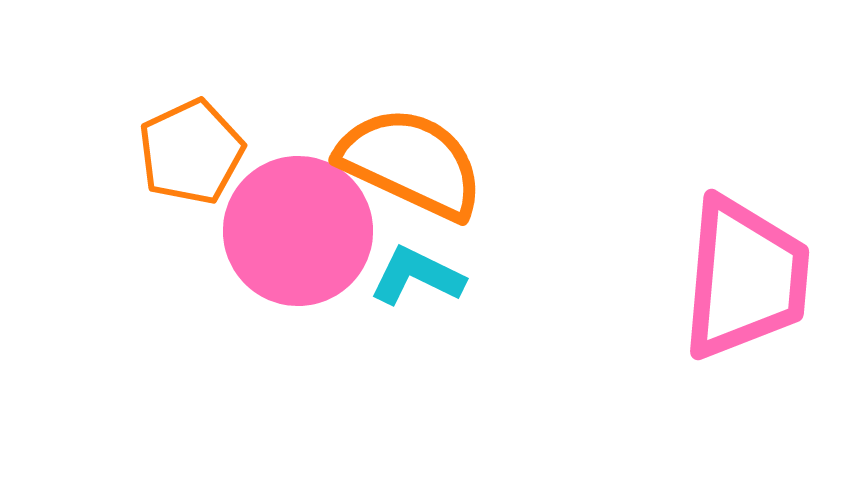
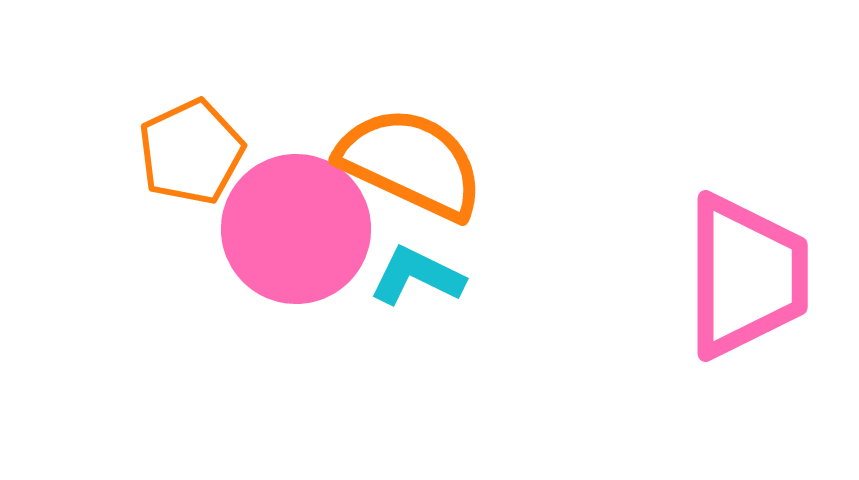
pink circle: moved 2 px left, 2 px up
pink trapezoid: moved 1 px right, 2 px up; rotated 5 degrees counterclockwise
